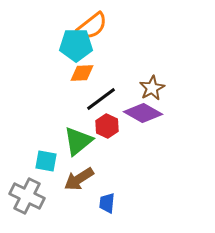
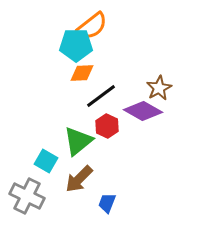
brown star: moved 7 px right
black line: moved 3 px up
purple diamond: moved 2 px up
cyan square: rotated 20 degrees clockwise
brown arrow: rotated 12 degrees counterclockwise
blue trapezoid: rotated 15 degrees clockwise
